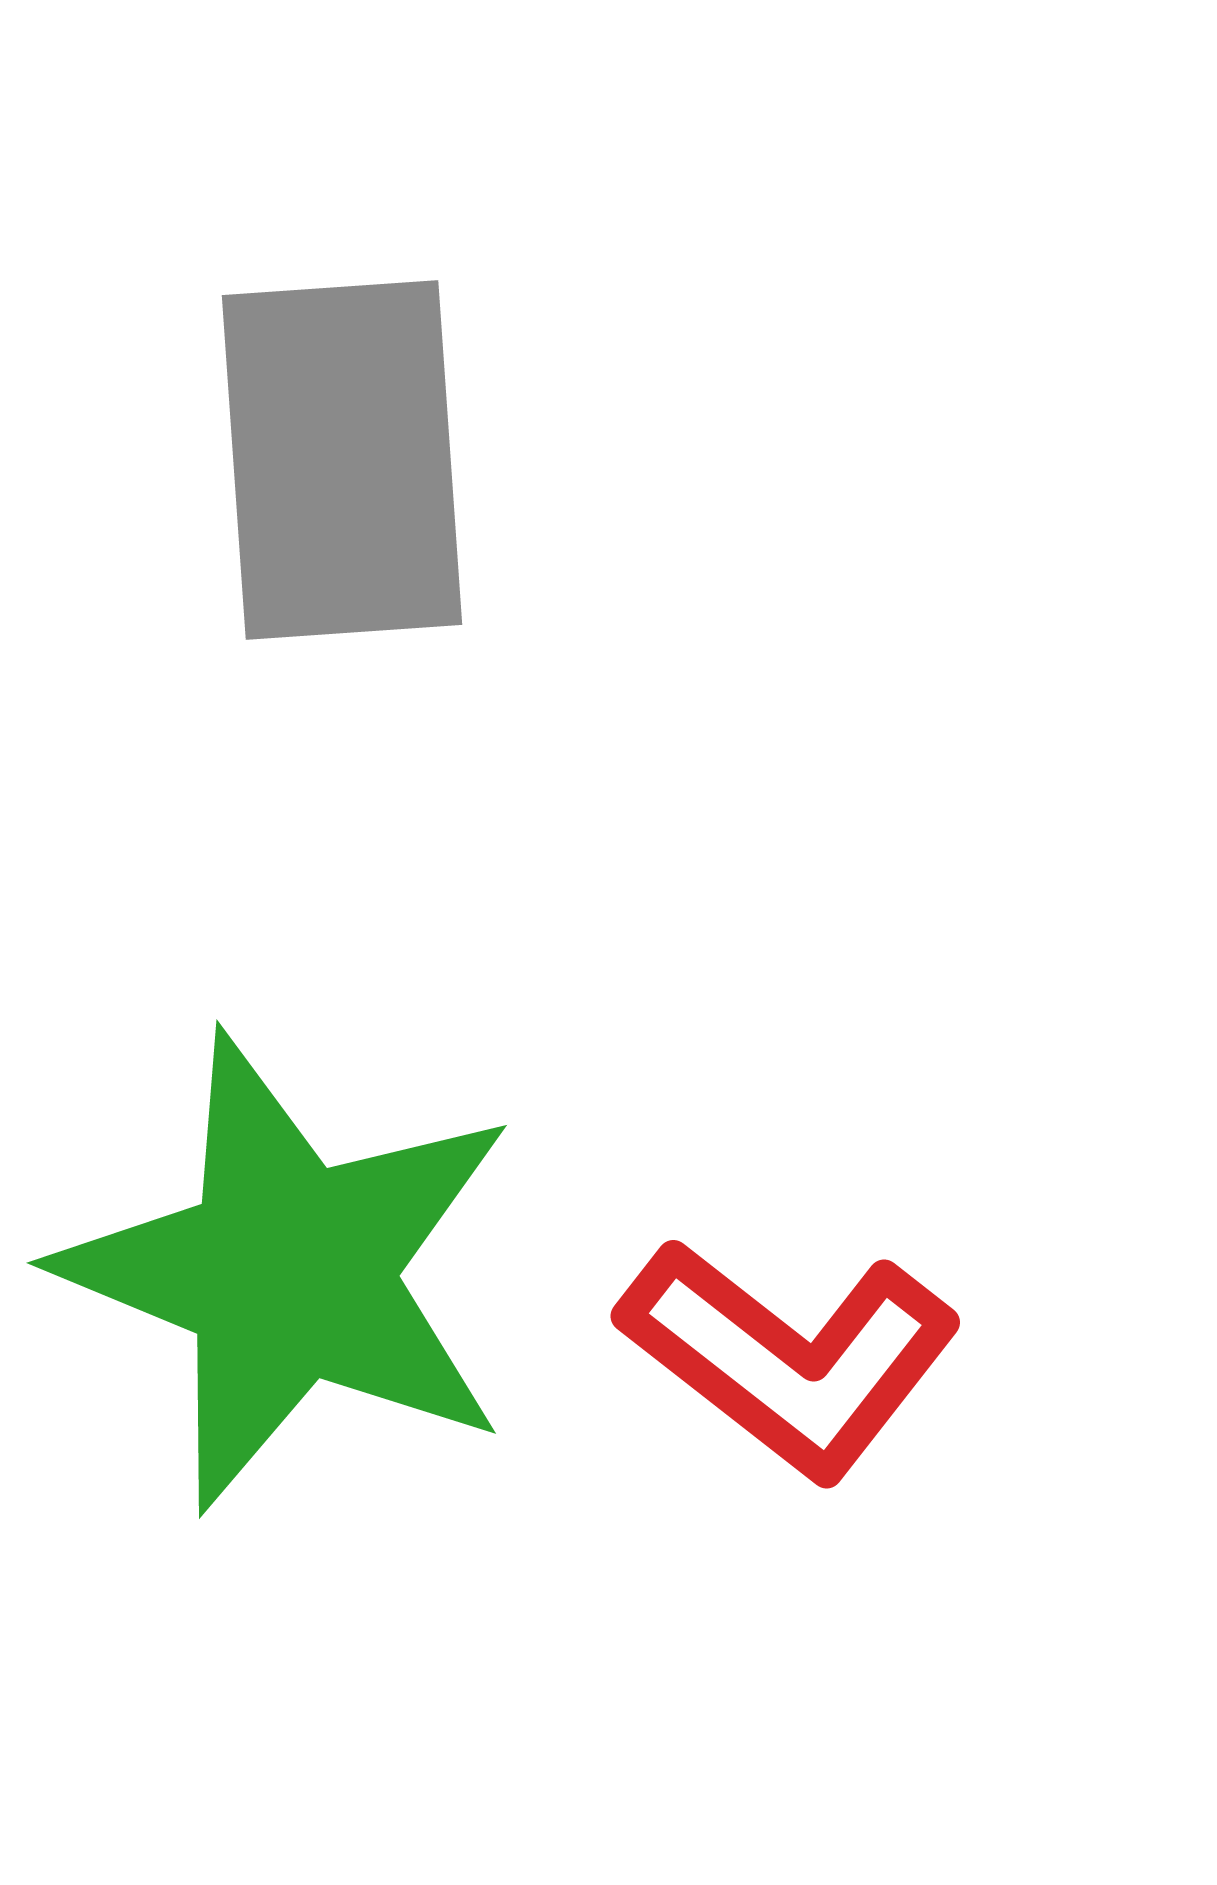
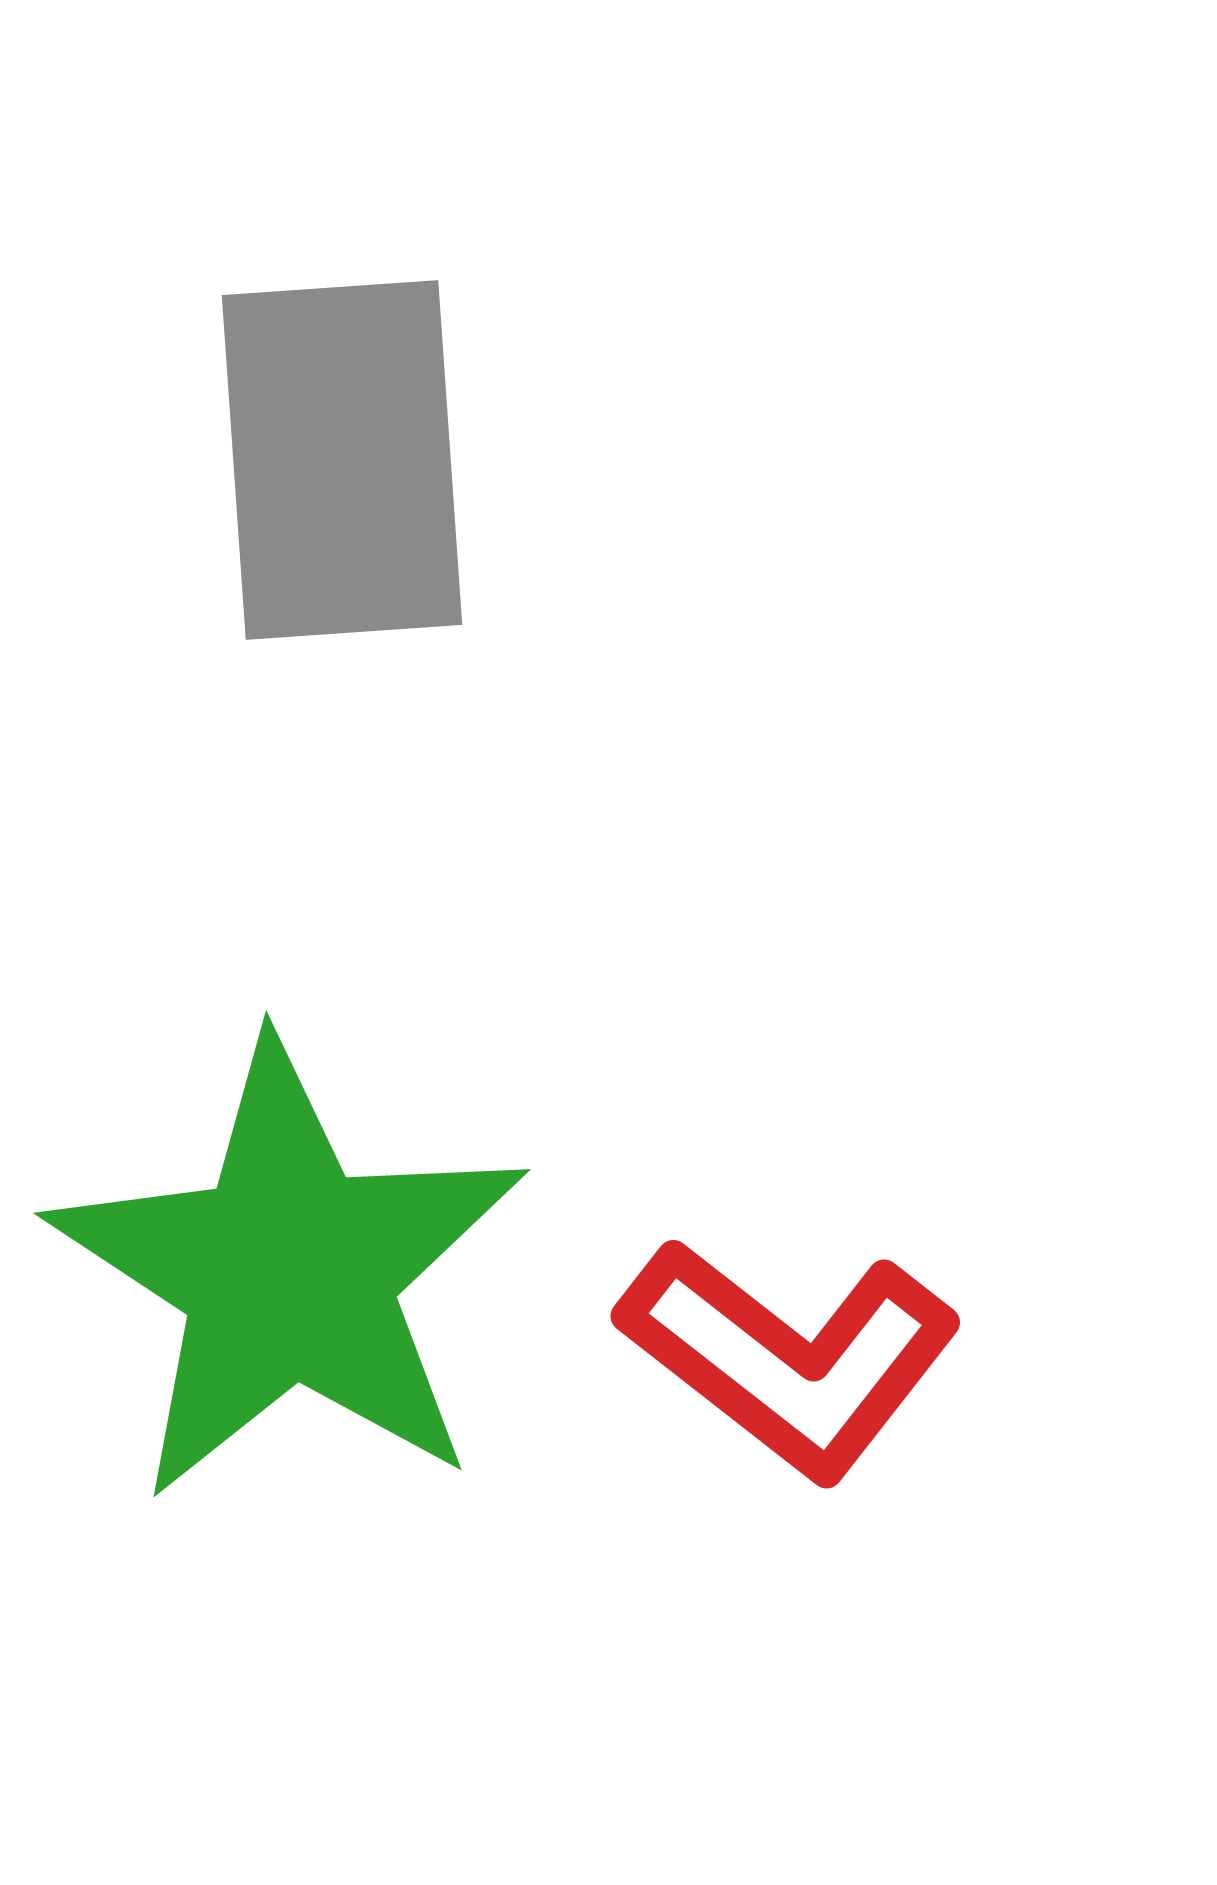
green star: rotated 11 degrees clockwise
